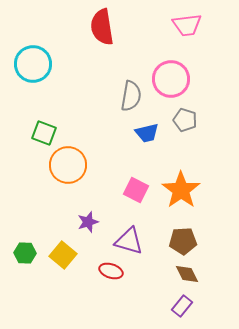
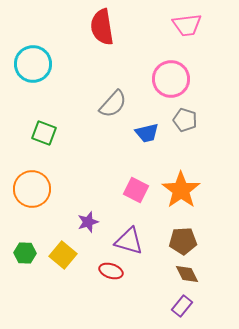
gray semicircle: moved 18 px left, 8 px down; rotated 32 degrees clockwise
orange circle: moved 36 px left, 24 px down
